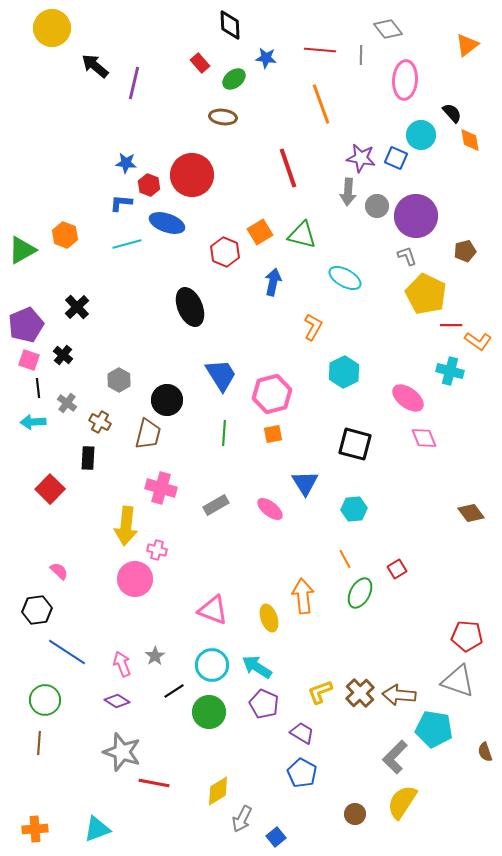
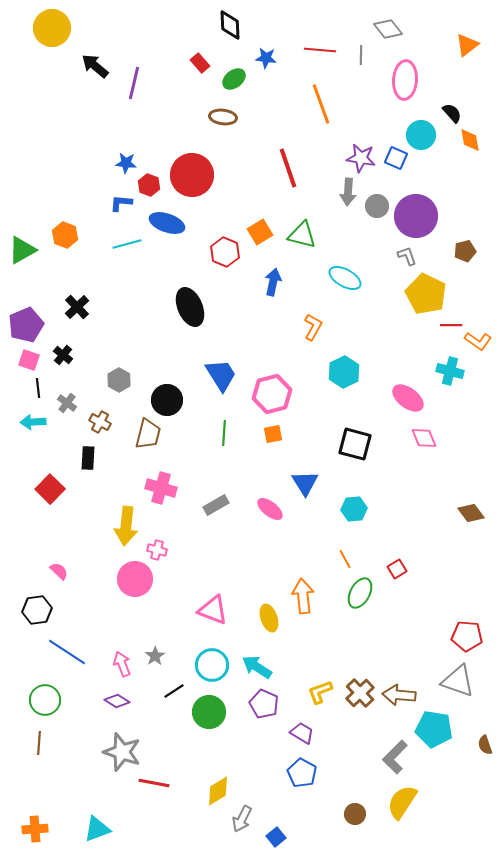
brown semicircle at (485, 752): moved 7 px up
